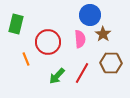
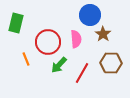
green rectangle: moved 1 px up
pink semicircle: moved 4 px left
green arrow: moved 2 px right, 11 px up
